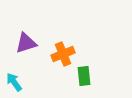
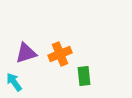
purple triangle: moved 10 px down
orange cross: moved 3 px left
